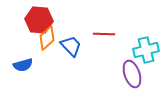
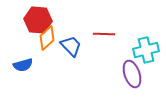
red hexagon: moved 1 px left
